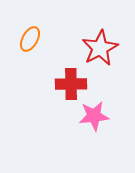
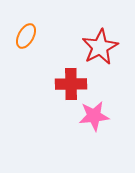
orange ellipse: moved 4 px left, 3 px up
red star: moved 1 px up
